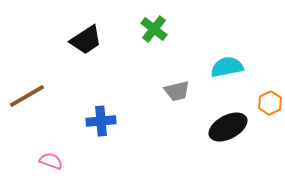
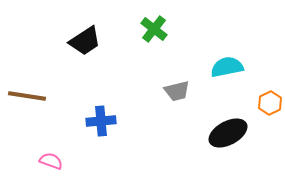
black trapezoid: moved 1 px left, 1 px down
brown line: rotated 39 degrees clockwise
black ellipse: moved 6 px down
